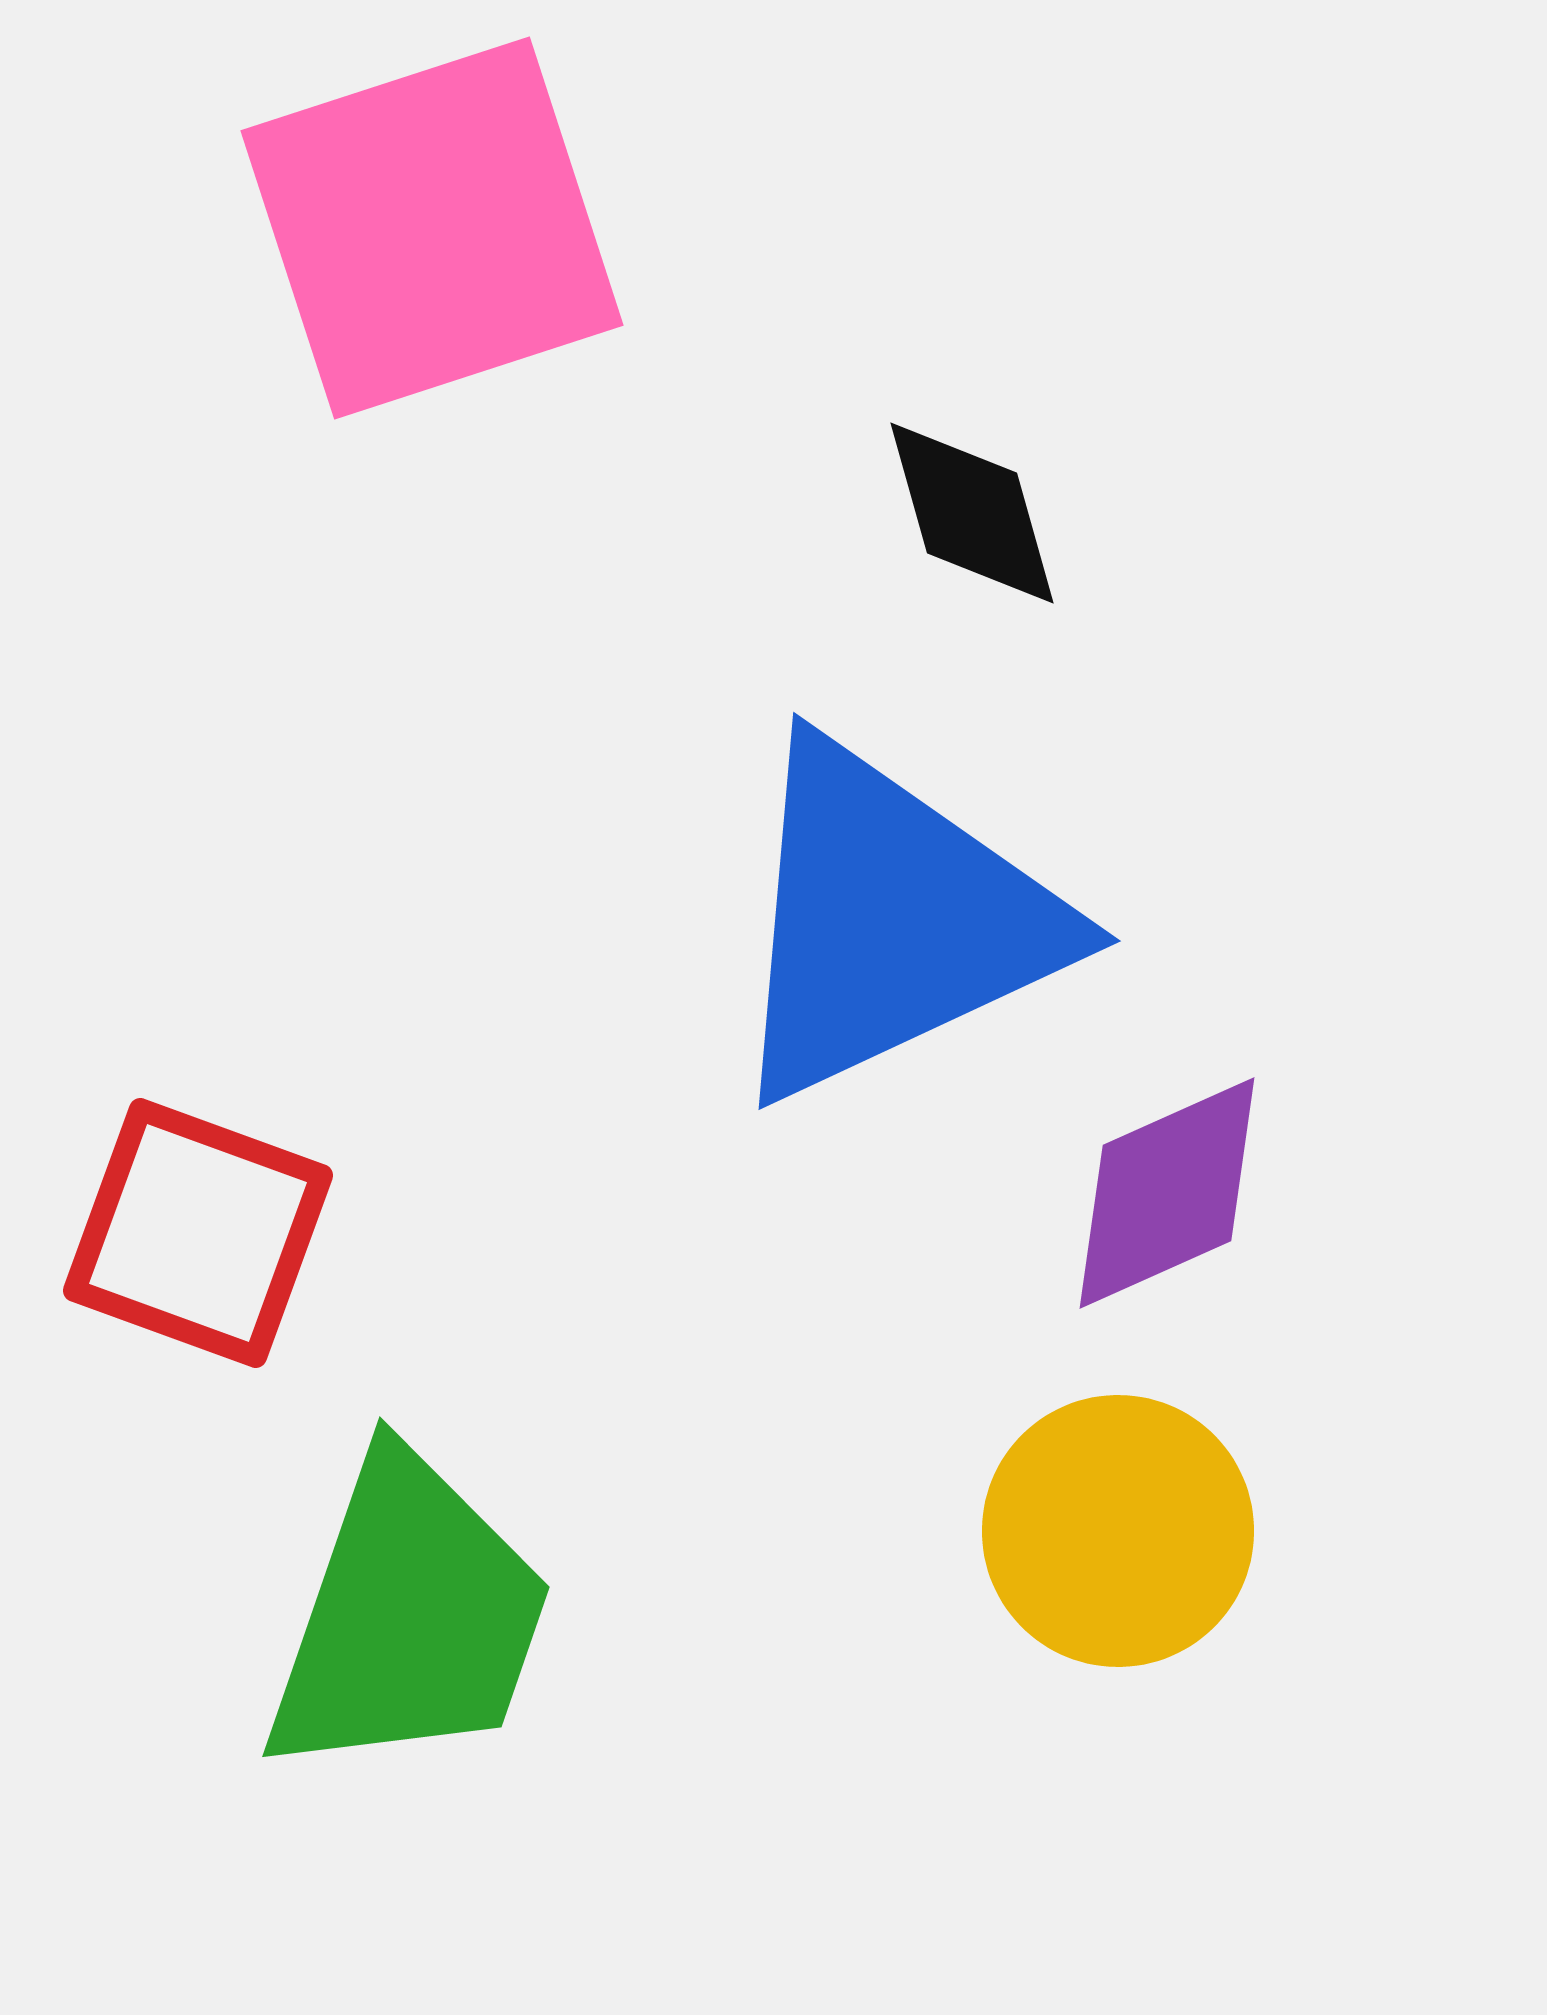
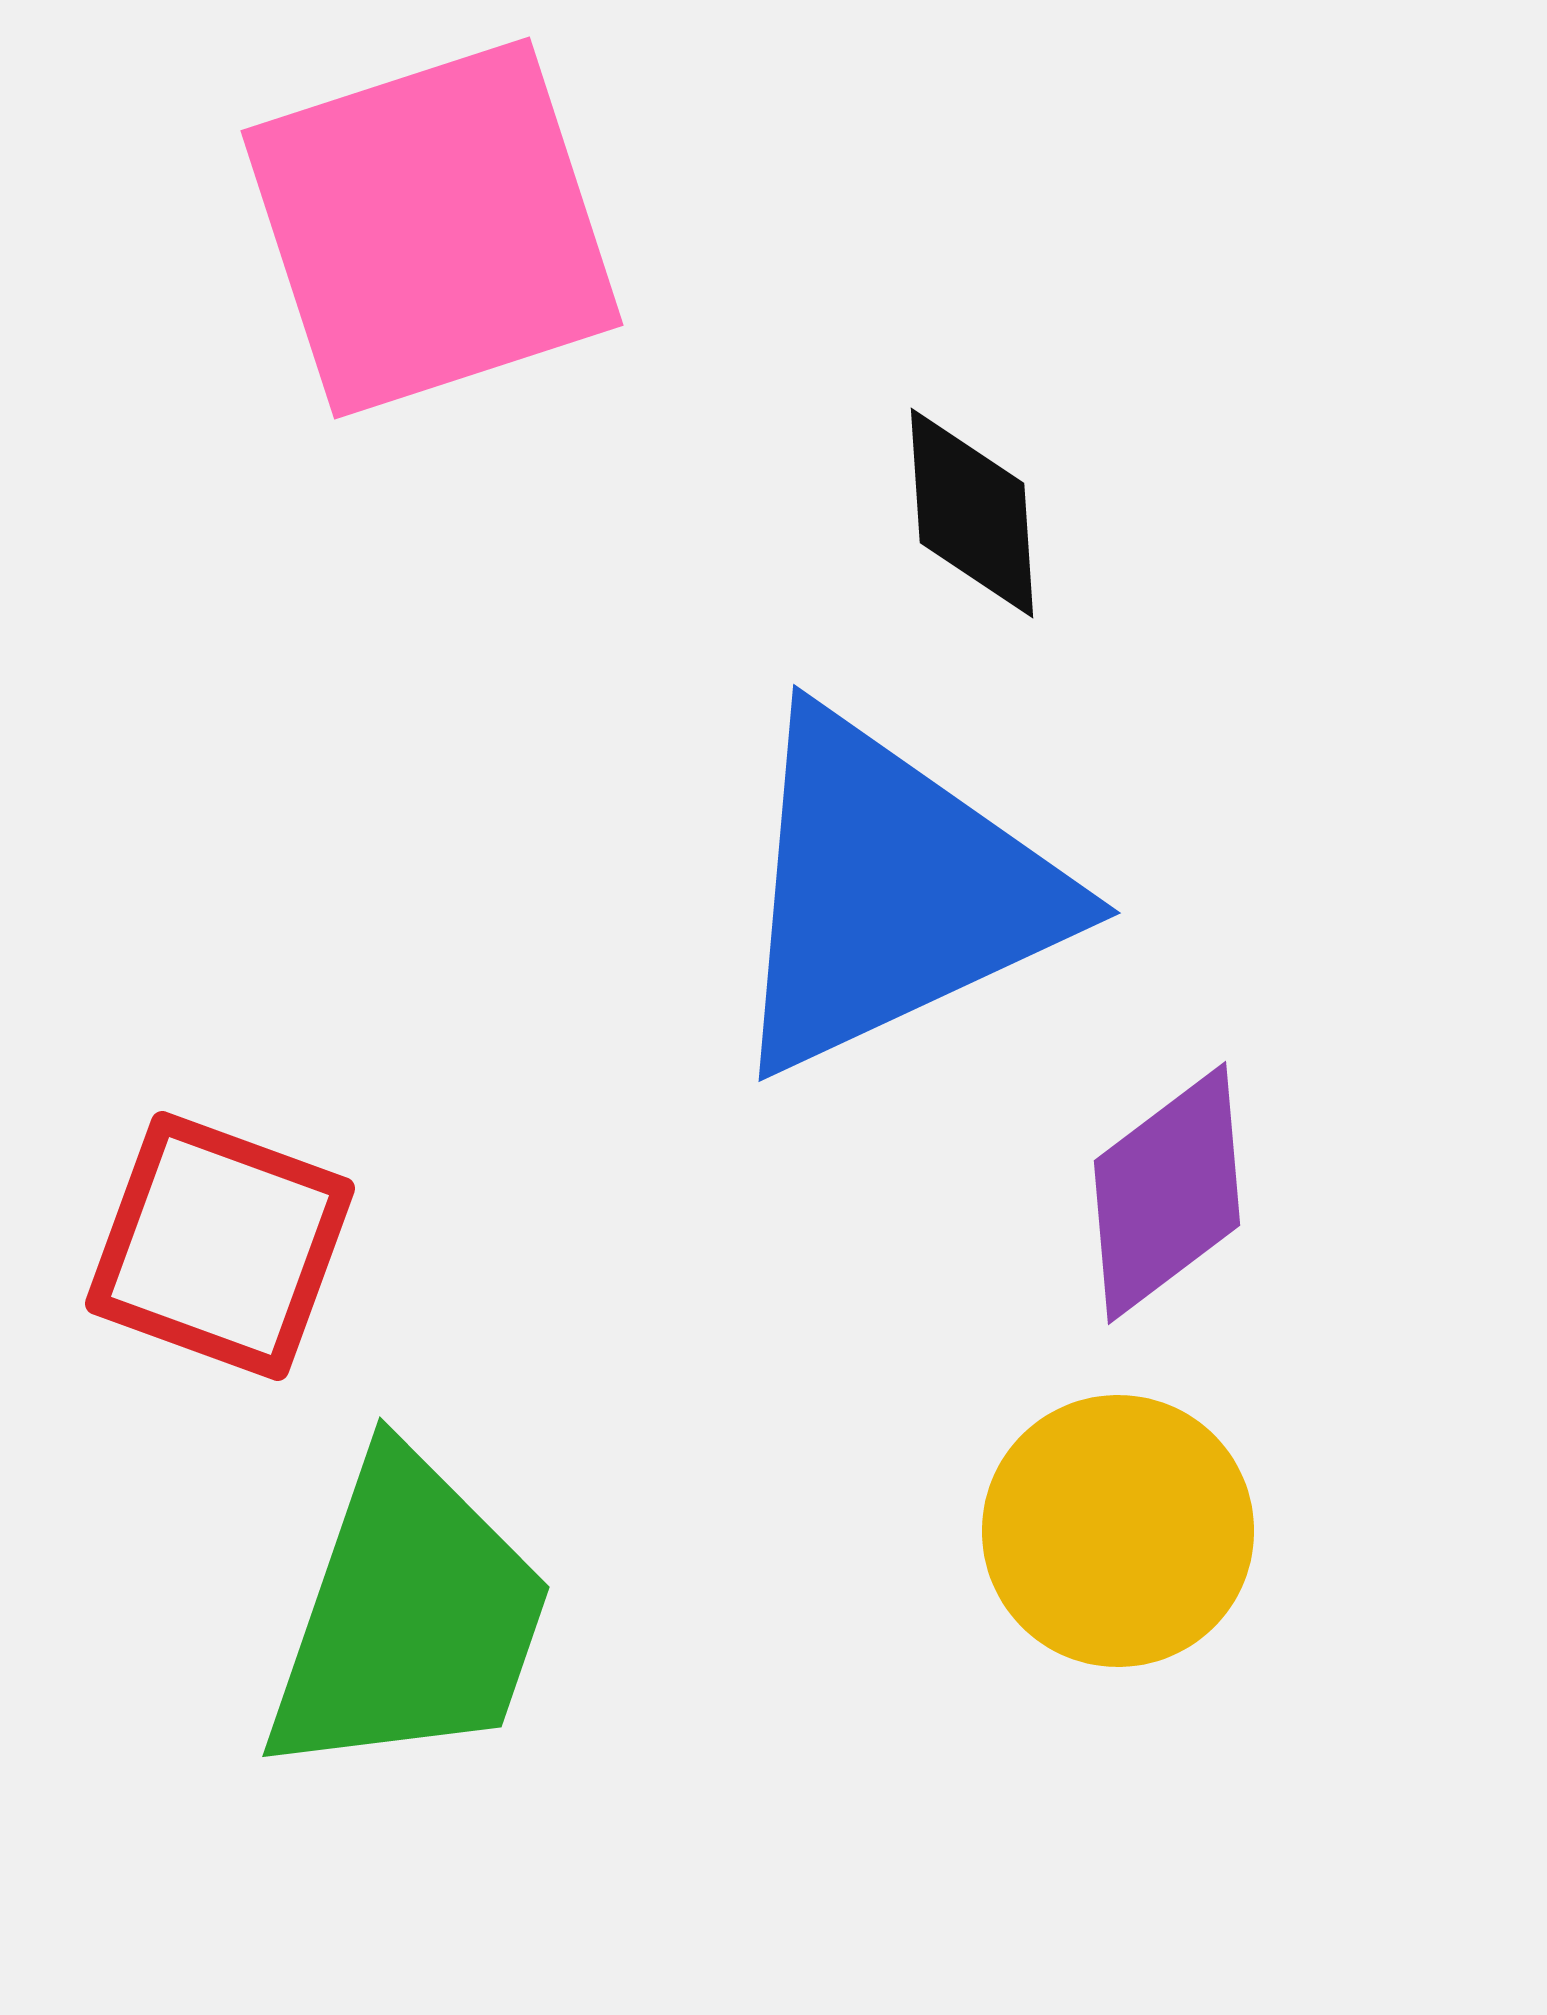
black diamond: rotated 12 degrees clockwise
blue triangle: moved 28 px up
purple diamond: rotated 13 degrees counterclockwise
red square: moved 22 px right, 13 px down
